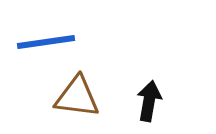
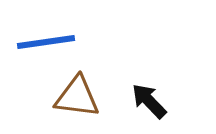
black arrow: rotated 54 degrees counterclockwise
